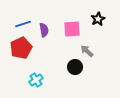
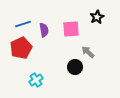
black star: moved 1 px left, 2 px up
pink square: moved 1 px left
gray arrow: moved 1 px right, 1 px down
